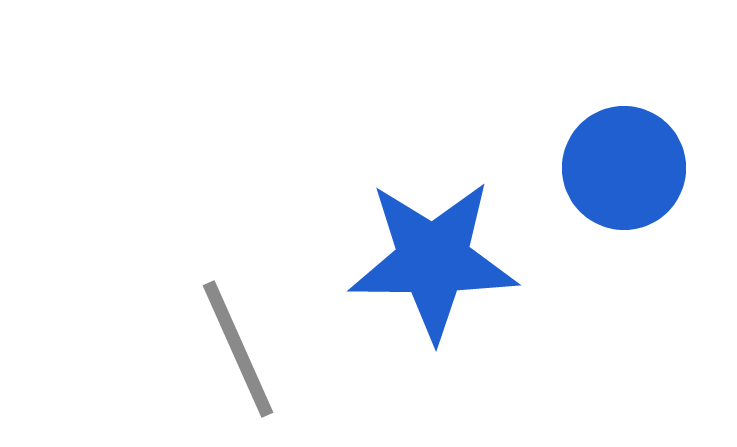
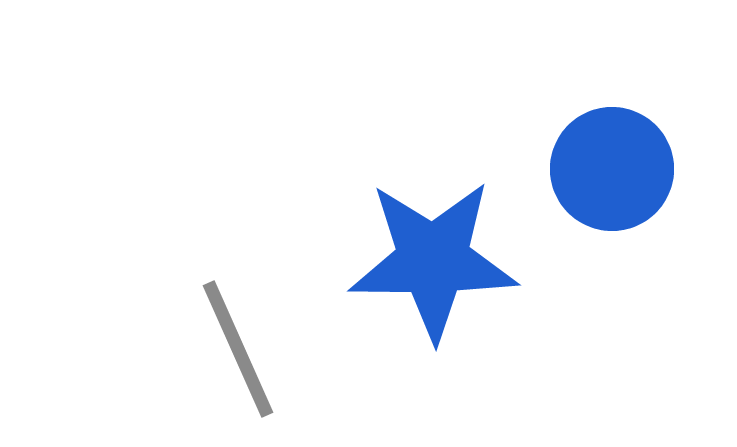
blue circle: moved 12 px left, 1 px down
